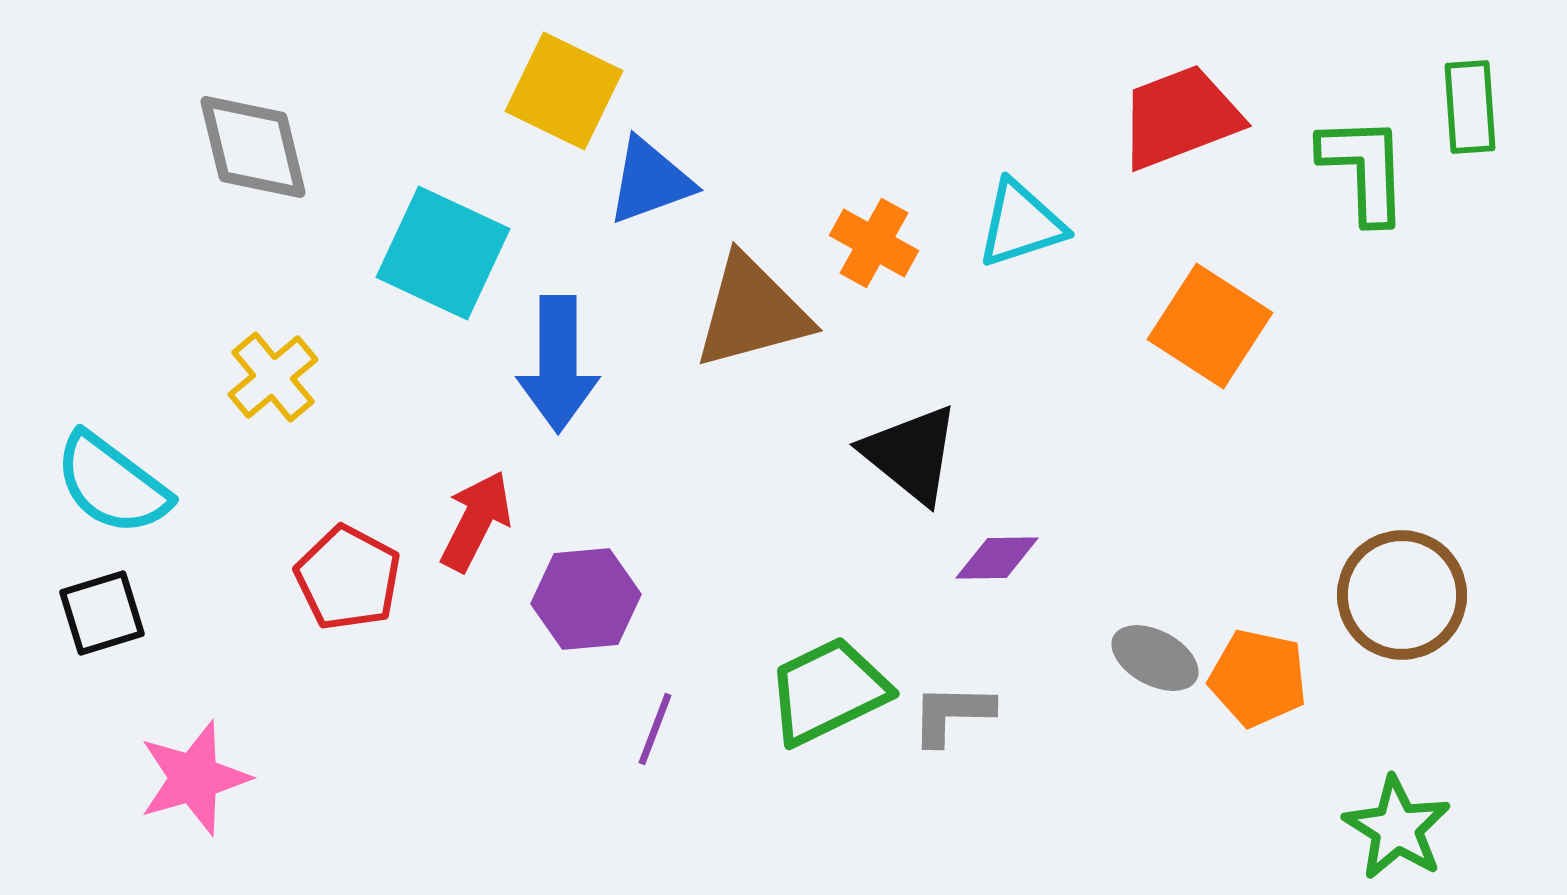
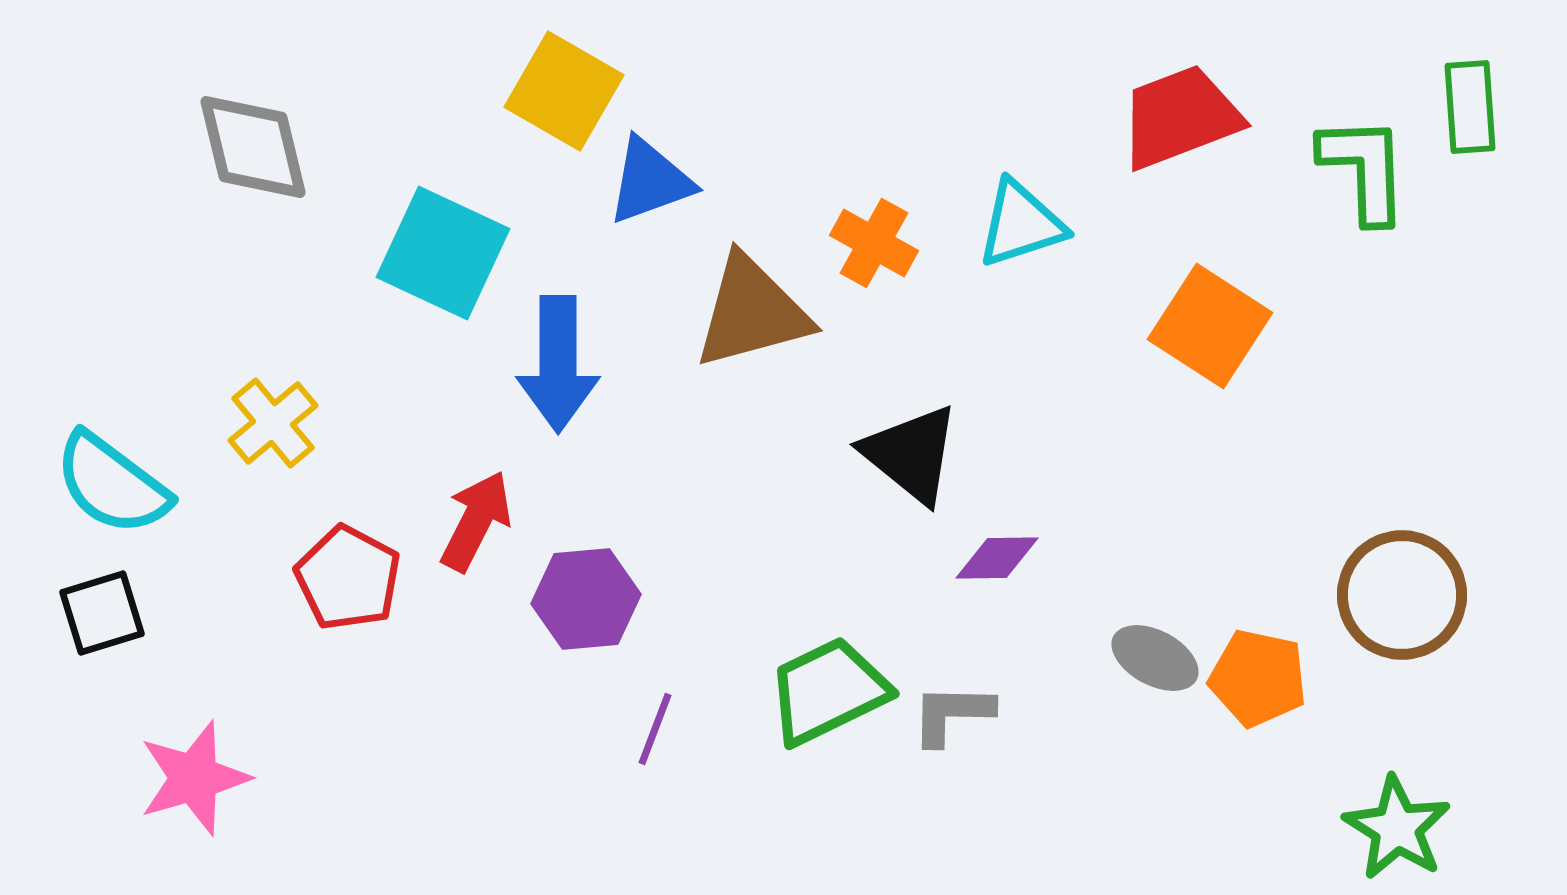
yellow square: rotated 4 degrees clockwise
yellow cross: moved 46 px down
